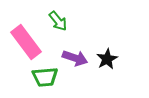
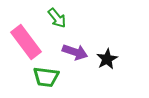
green arrow: moved 1 px left, 3 px up
purple arrow: moved 6 px up
green trapezoid: moved 1 px right; rotated 12 degrees clockwise
